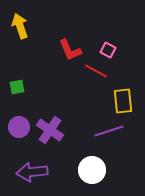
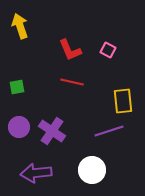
red line: moved 24 px left, 11 px down; rotated 15 degrees counterclockwise
purple cross: moved 2 px right, 1 px down
purple arrow: moved 4 px right, 1 px down
